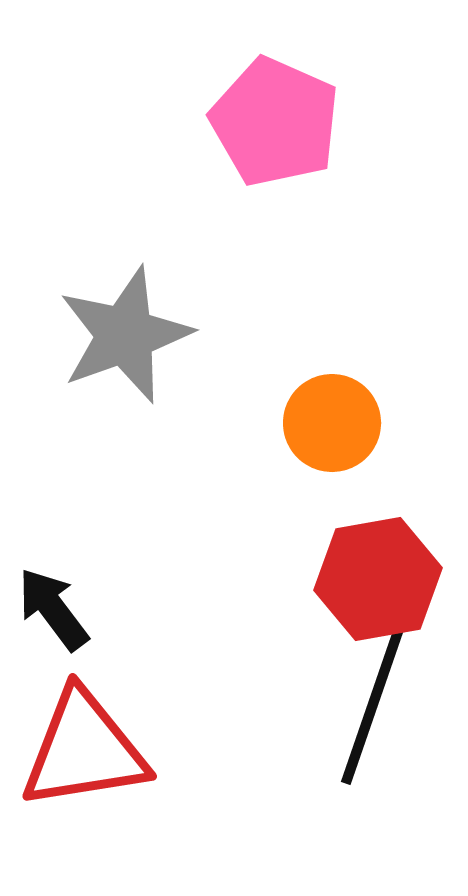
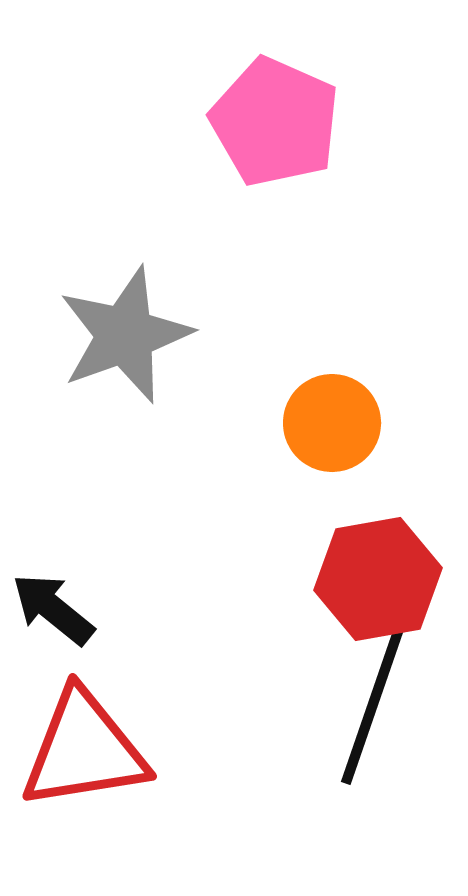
black arrow: rotated 14 degrees counterclockwise
